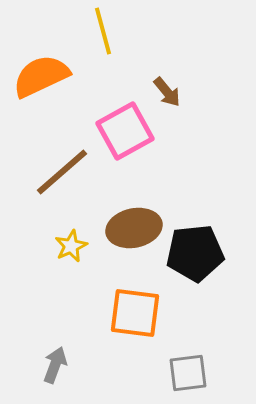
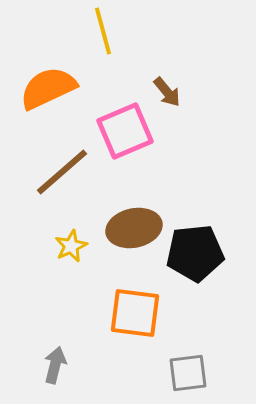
orange semicircle: moved 7 px right, 12 px down
pink square: rotated 6 degrees clockwise
gray arrow: rotated 6 degrees counterclockwise
